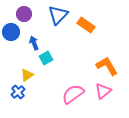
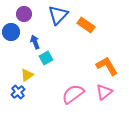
blue arrow: moved 1 px right, 1 px up
pink triangle: moved 1 px right, 1 px down
